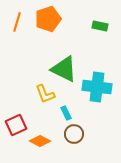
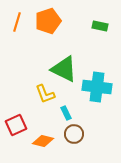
orange pentagon: moved 2 px down
orange diamond: moved 3 px right; rotated 15 degrees counterclockwise
